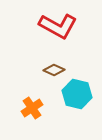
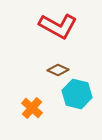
brown diamond: moved 4 px right
orange cross: rotated 15 degrees counterclockwise
